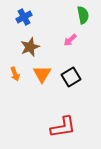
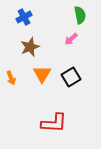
green semicircle: moved 3 px left
pink arrow: moved 1 px right, 1 px up
orange arrow: moved 4 px left, 4 px down
red L-shape: moved 9 px left, 4 px up; rotated 12 degrees clockwise
